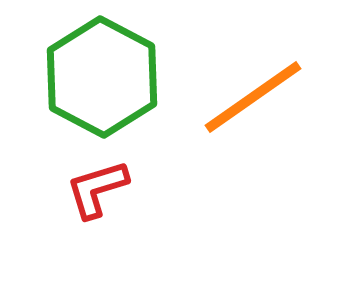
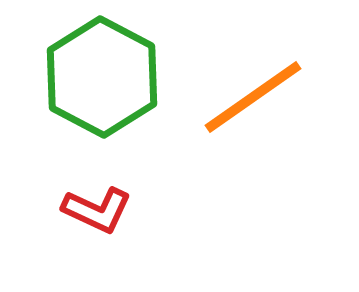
red L-shape: moved 21 px down; rotated 138 degrees counterclockwise
